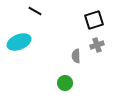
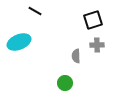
black square: moved 1 px left
gray cross: rotated 16 degrees clockwise
